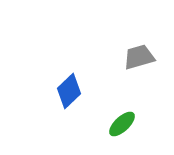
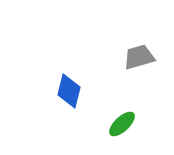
blue diamond: rotated 32 degrees counterclockwise
